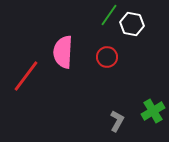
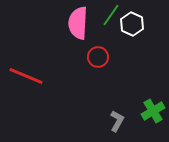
green line: moved 2 px right
white hexagon: rotated 15 degrees clockwise
pink semicircle: moved 15 px right, 29 px up
red circle: moved 9 px left
red line: rotated 76 degrees clockwise
